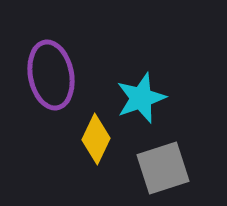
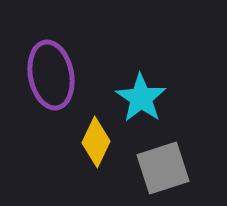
cyan star: rotated 18 degrees counterclockwise
yellow diamond: moved 3 px down
